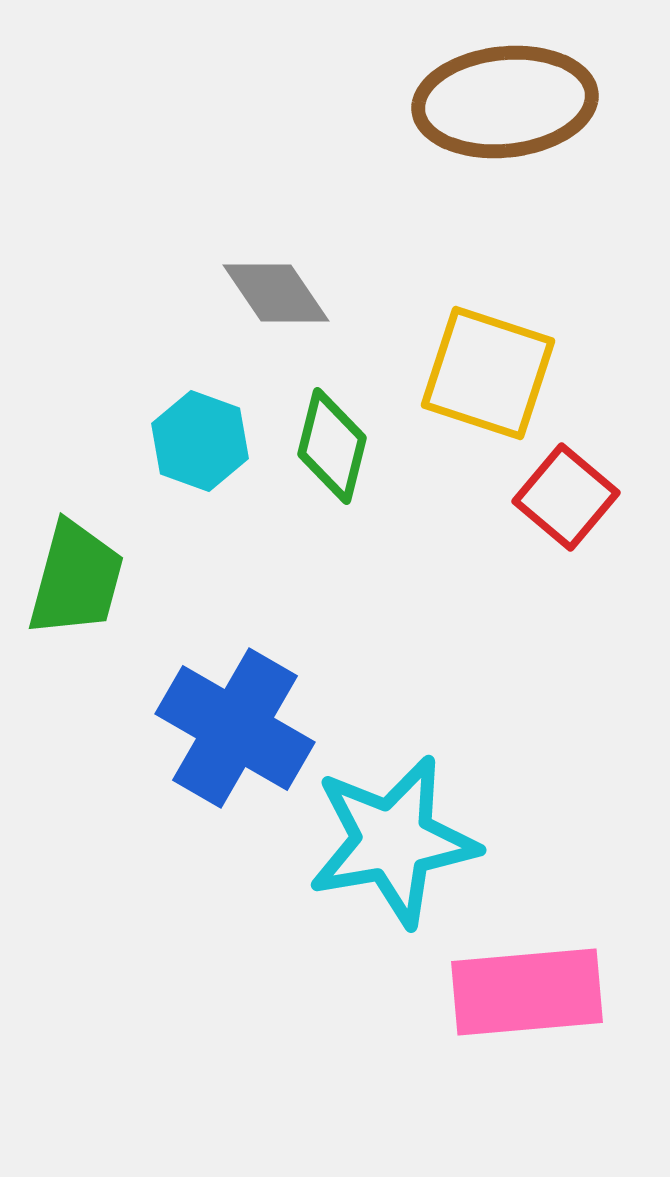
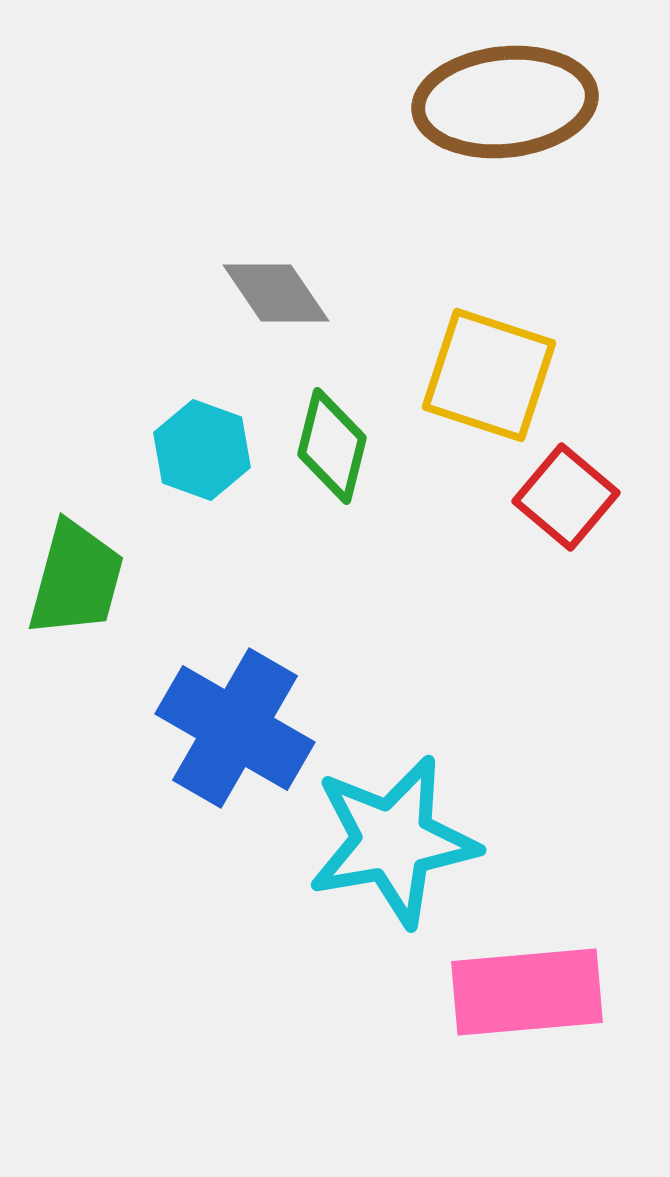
yellow square: moved 1 px right, 2 px down
cyan hexagon: moved 2 px right, 9 px down
